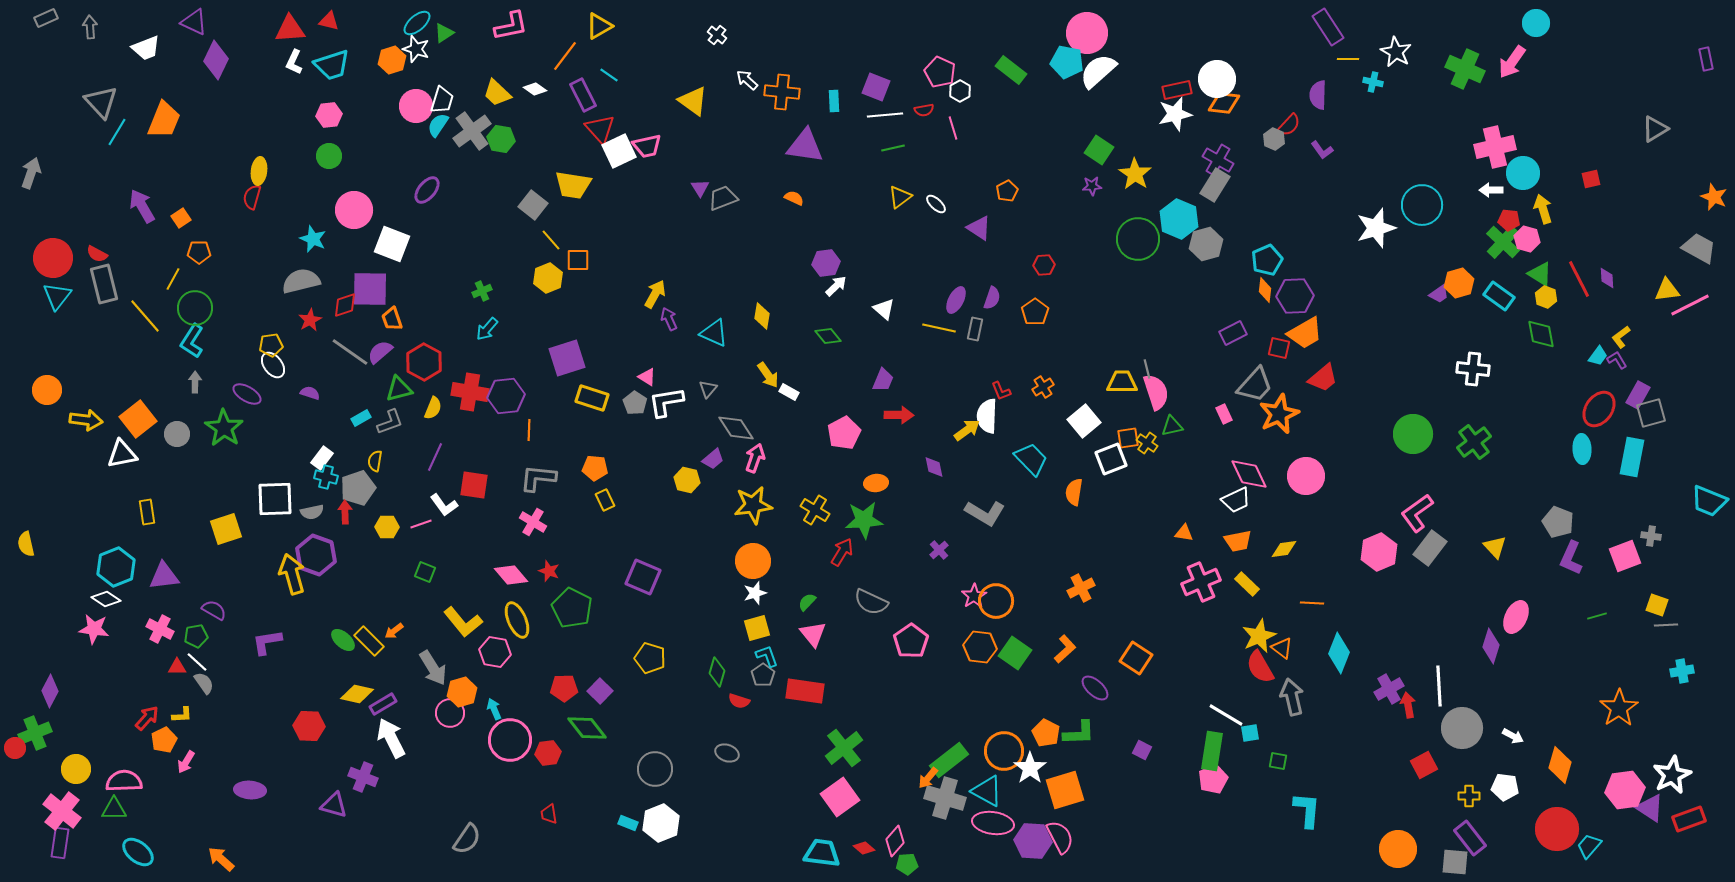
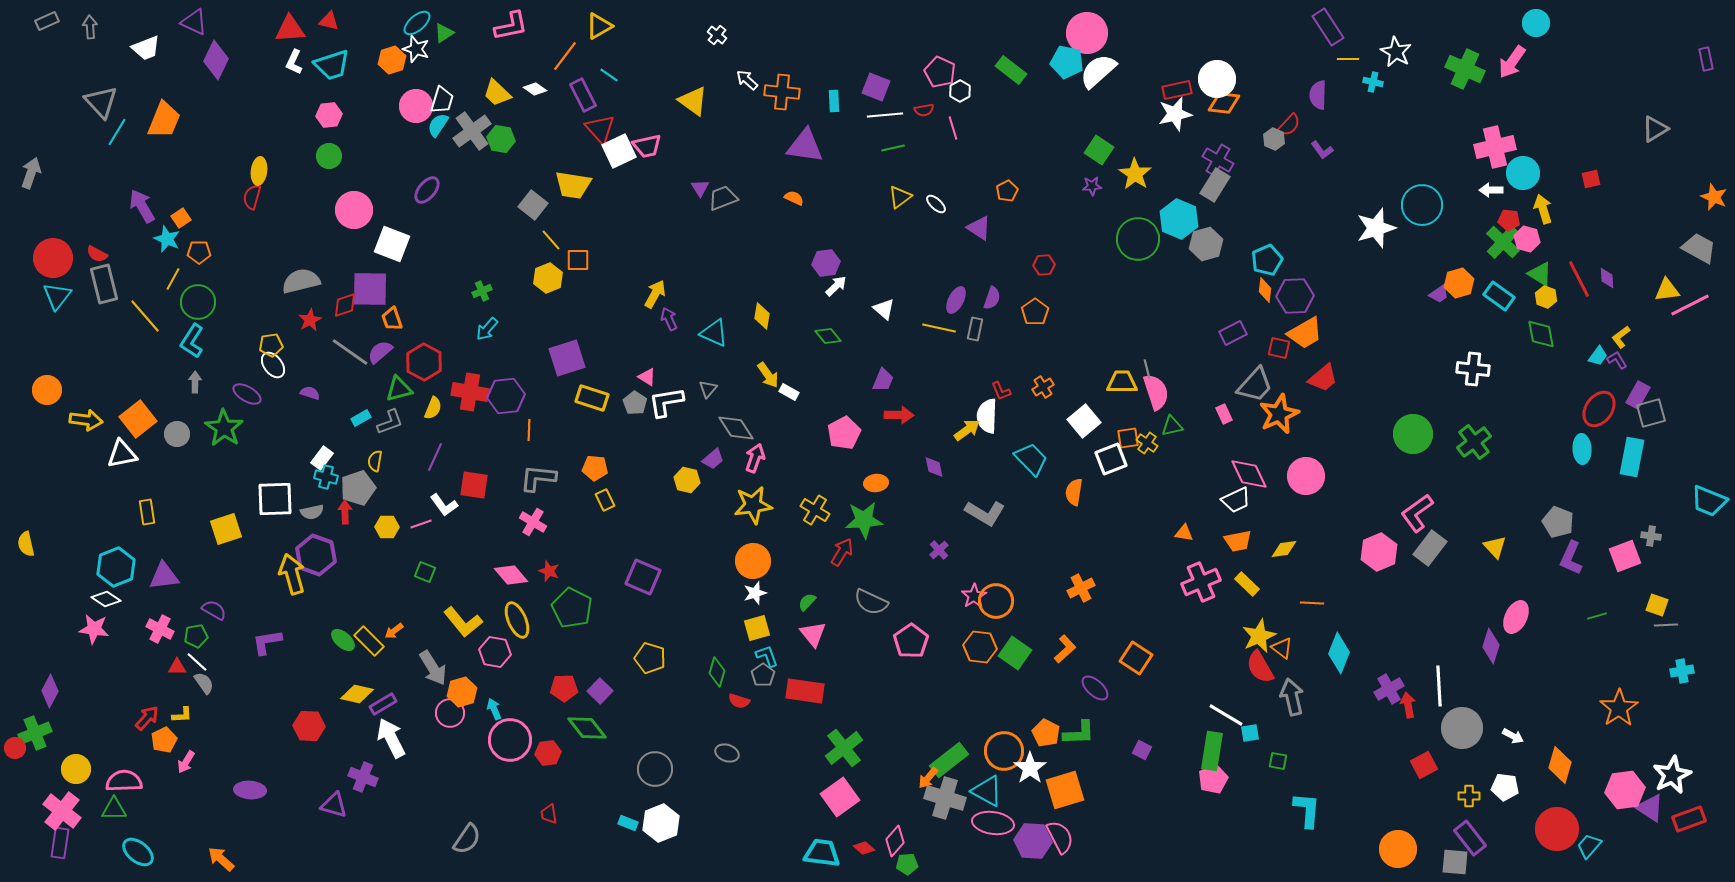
gray rectangle at (46, 18): moved 1 px right, 3 px down
cyan star at (313, 239): moved 146 px left
green circle at (195, 308): moved 3 px right, 6 px up
